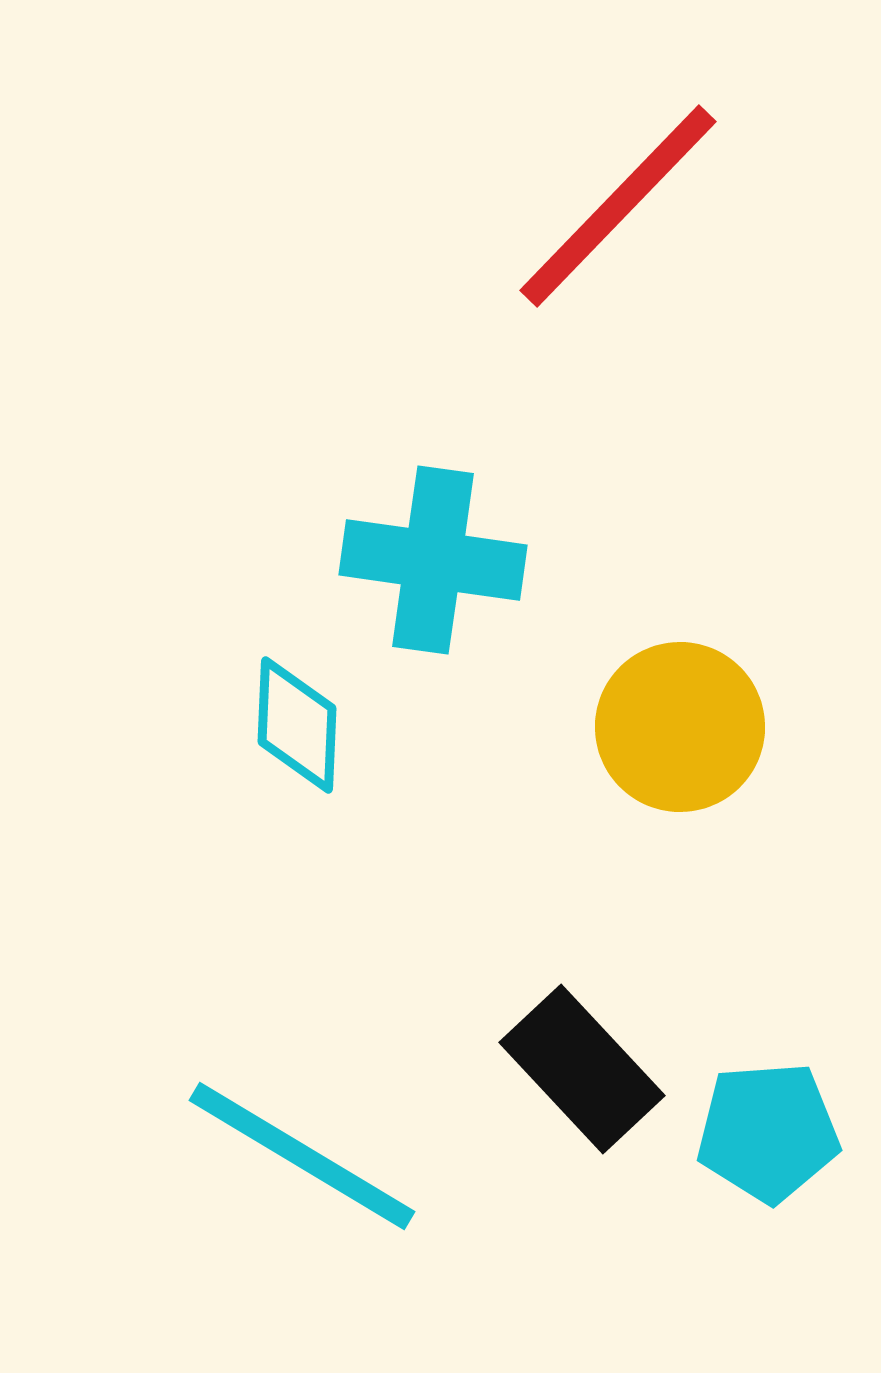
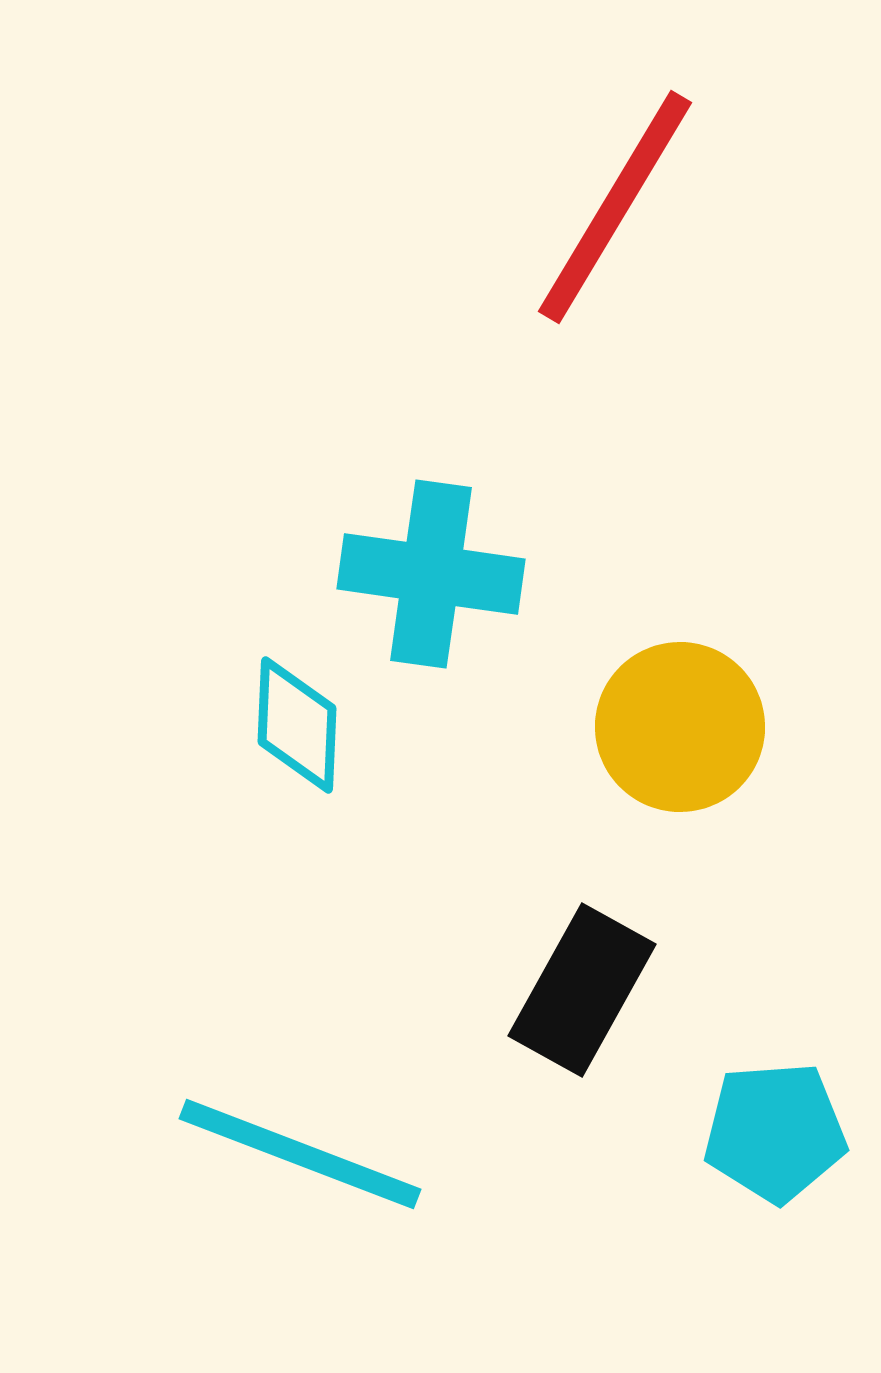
red line: moved 3 px left, 1 px down; rotated 13 degrees counterclockwise
cyan cross: moved 2 px left, 14 px down
black rectangle: moved 79 px up; rotated 72 degrees clockwise
cyan pentagon: moved 7 px right
cyan line: moved 2 px left, 2 px up; rotated 10 degrees counterclockwise
